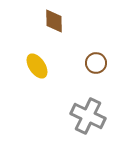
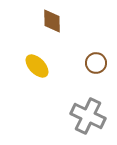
brown diamond: moved 2 px left
yellow ellipse: rotated 10 degrees counterclockwise
